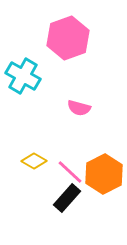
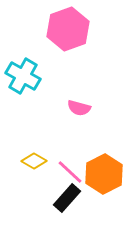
pink hexagon: moved 9 px up
